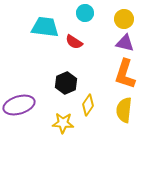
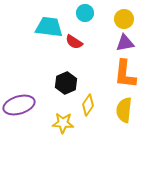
cyan trapezoid: moved 4 px right
purple triangle: rotated 24 degrees counterclockwise
orange L-shape: rotated 12 degrees counterclockwise
